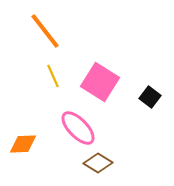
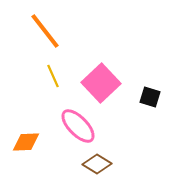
pink square: moved 1 px right, 1 px down; rotated 15 degrees clockwise
black square: rotated 20 degrees counterclockwise
pink ellipse: moved 2 px up
orange diamond: moved 3 px right, 2 px up
brown diamond: moved 1 px left, 1 px down
